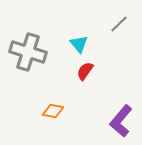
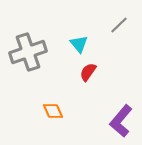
gray line: moved 1 px down
gray cross: rotated 36 degrees counterclockwise
red semicircle: moved 3 px right, 1 px down
orange diamond: rotated 55 degrees clockwise
